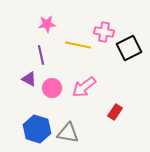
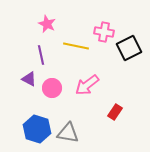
pink star: rotated 30 degrees clockwise
yellow line: moved 2 px left, 1 px down
pink arrow: moved 3 px right, 2 px up
